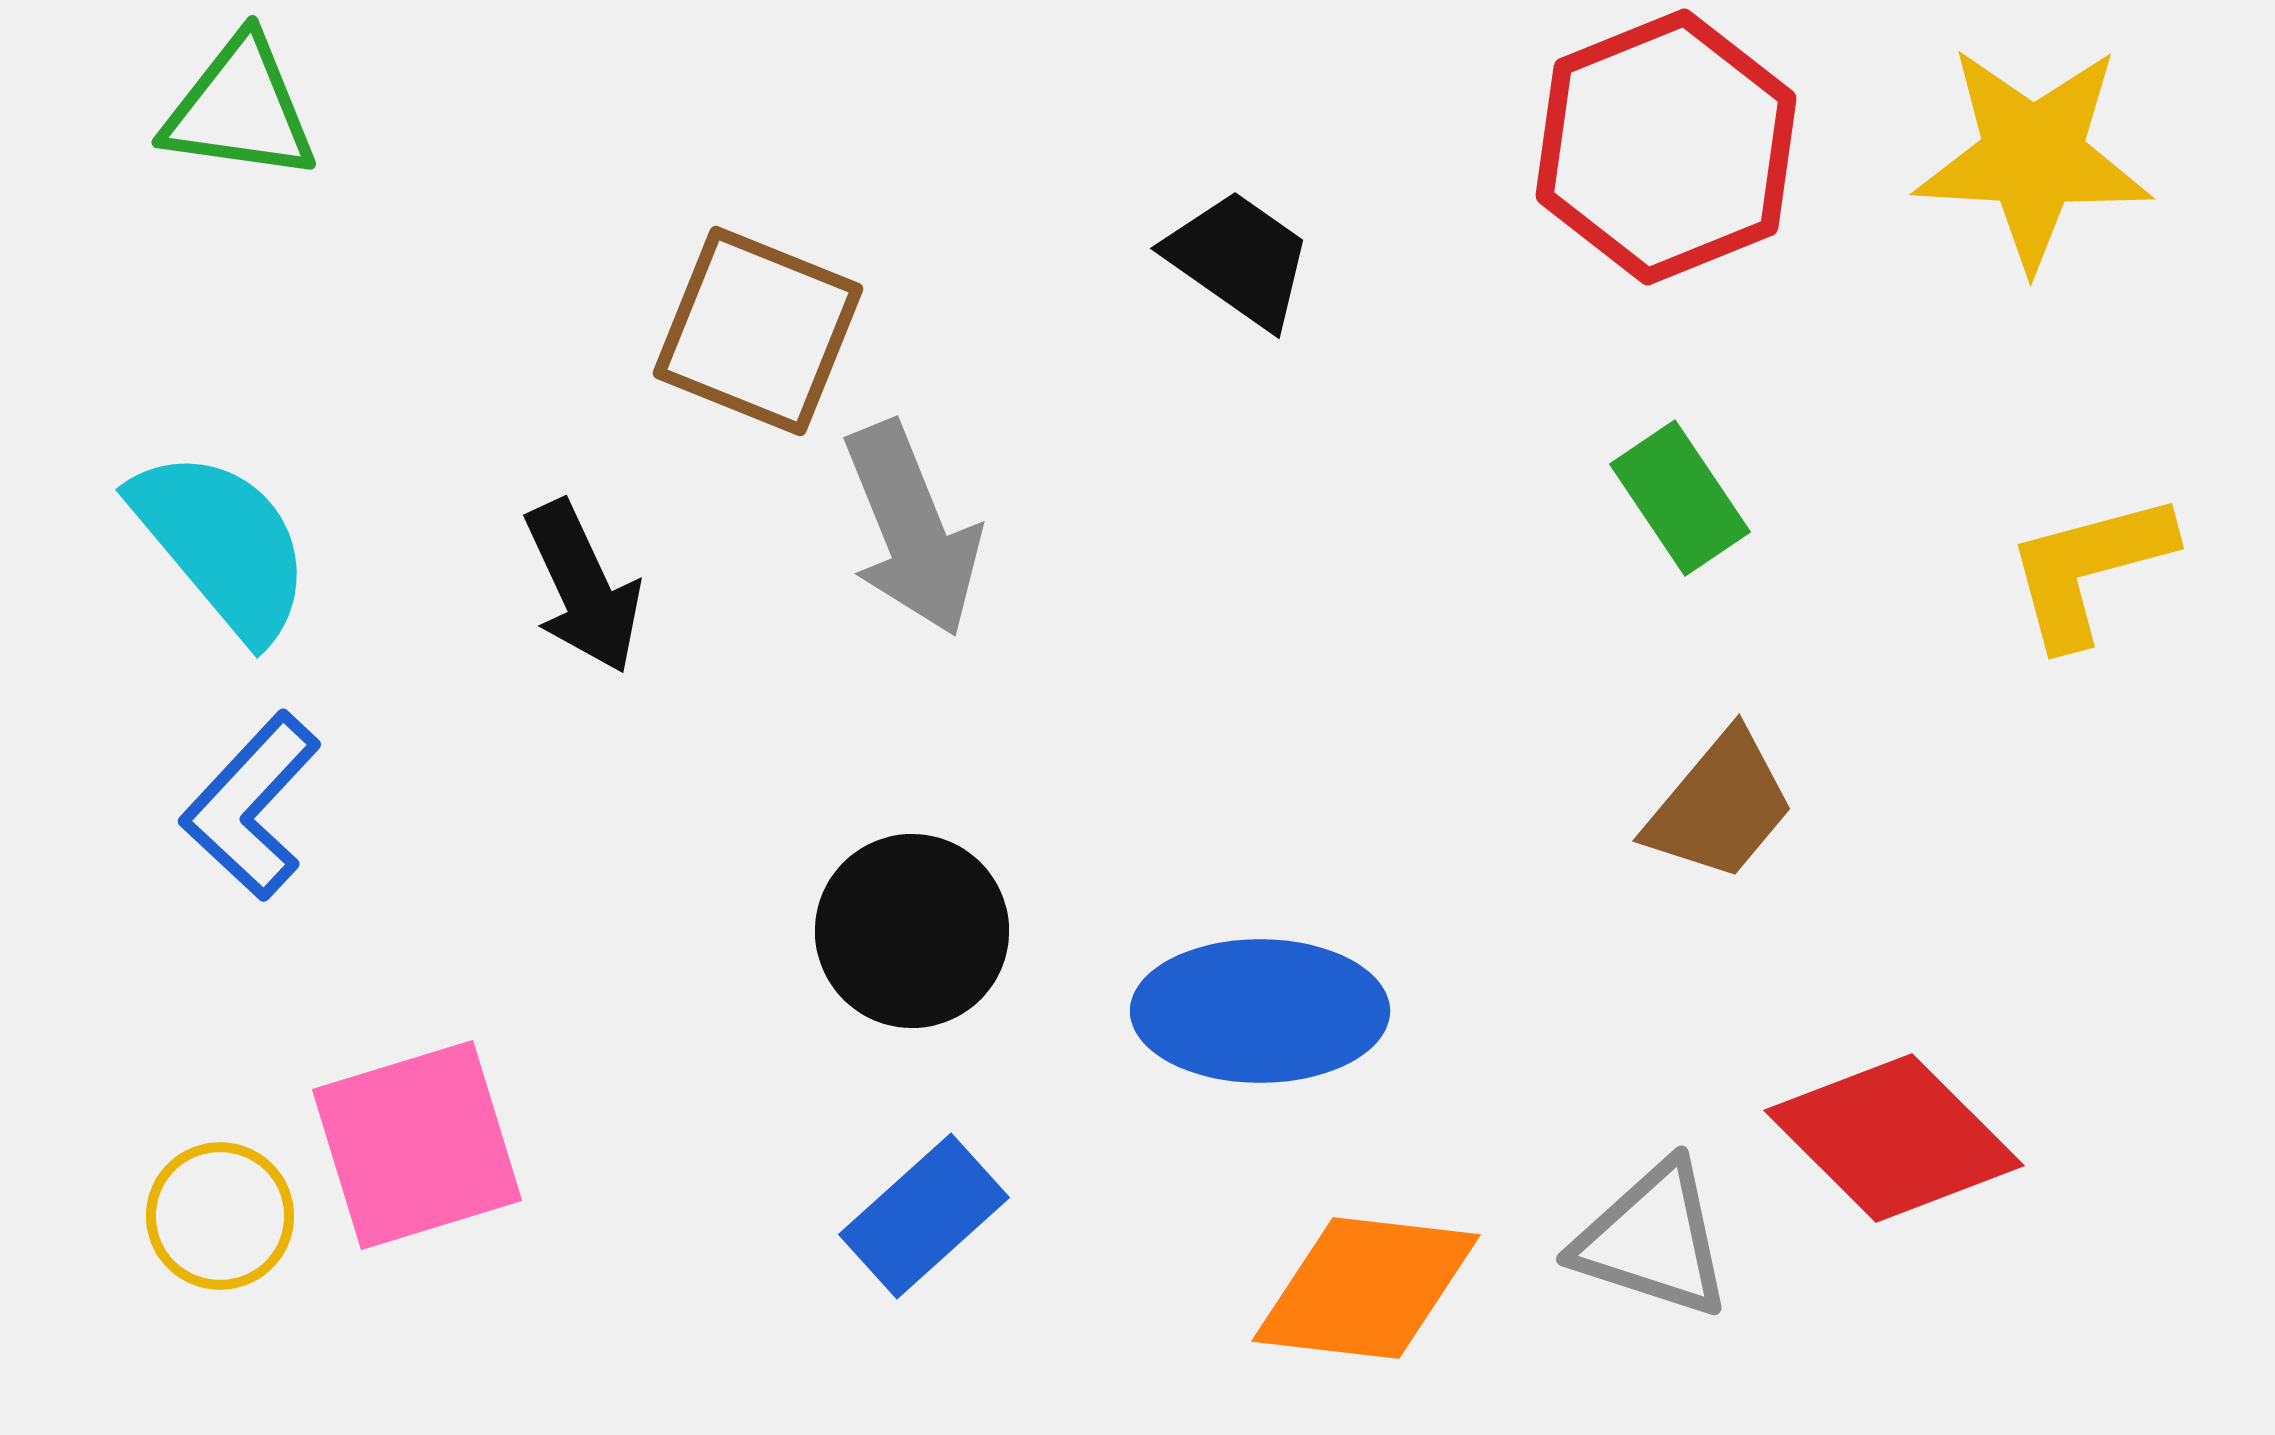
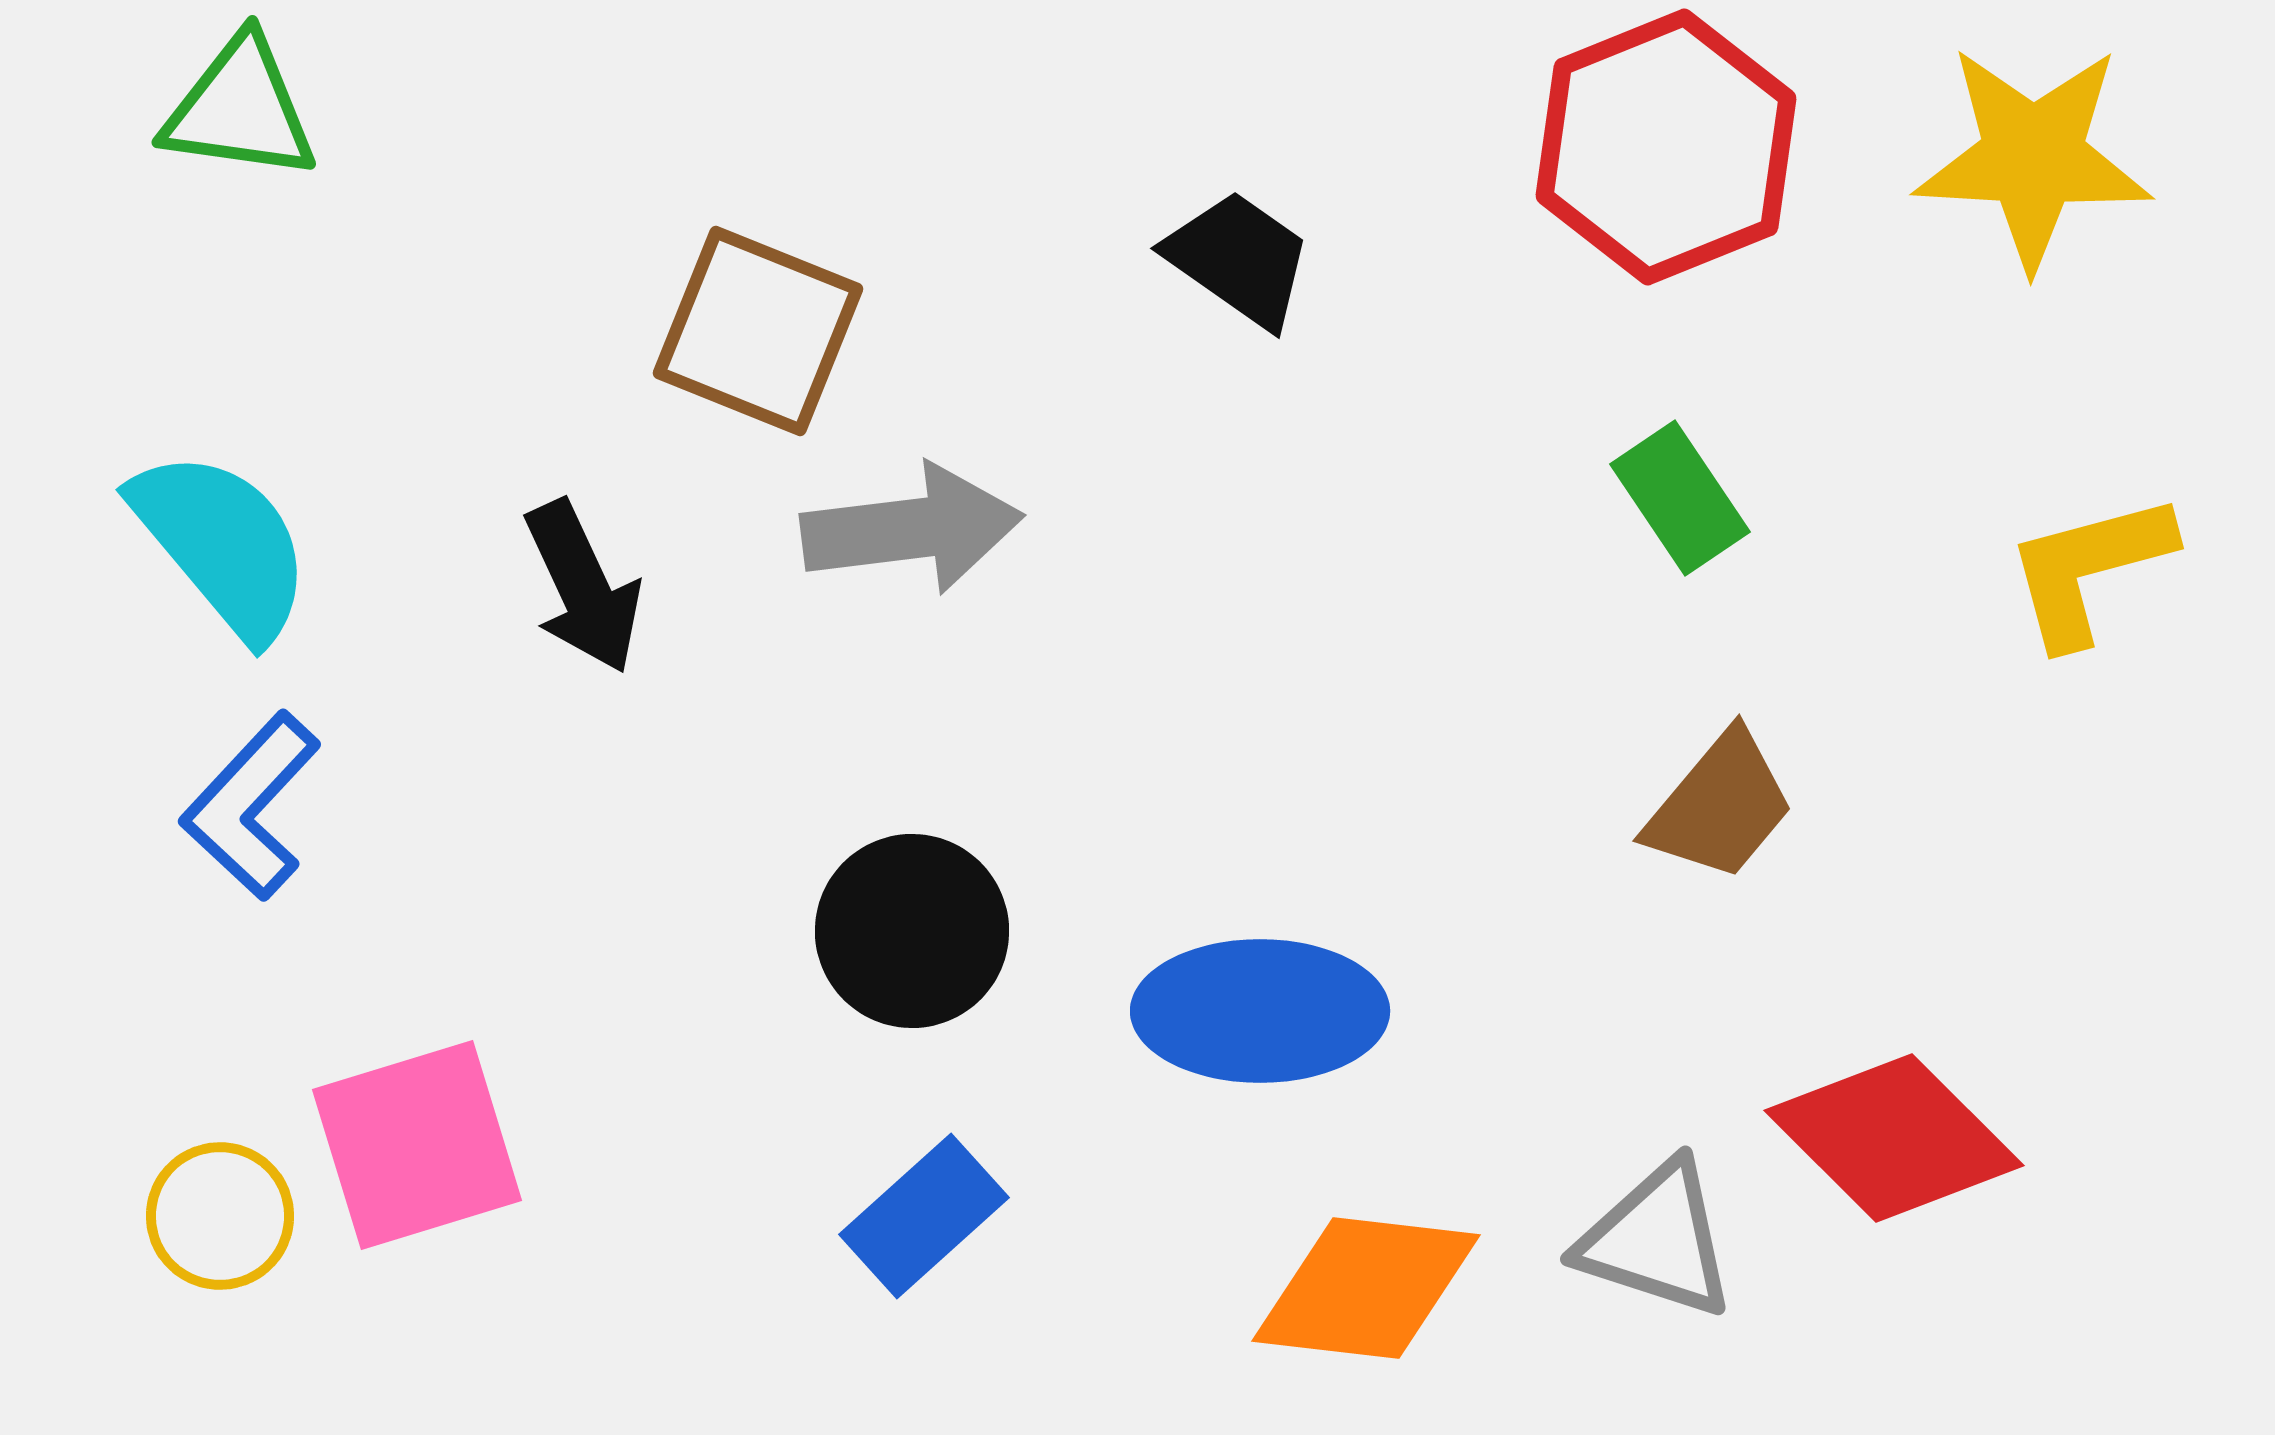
gray arrow: rotated 75 degrees counterclockwise
gray triangle: moved 4 px right
